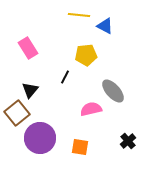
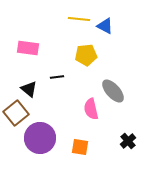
yellow line: moved 4 px down
pink rectangle: rotated 50 degrees counterclockwise
black line: moved 8 px left; rotated 56 degrees clockwise
black triangle: moved 1 px left, 1 px up; rotated 30 degrees counterclockwise
pink semicircle: rotated 90 degrees counterclockwise
brown square: moved 1 px left
